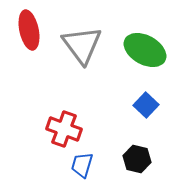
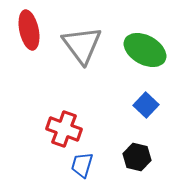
black hexagon: moved 2 px up
